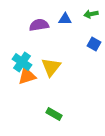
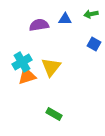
cyan cross: rotated 24 degrees clockwise
